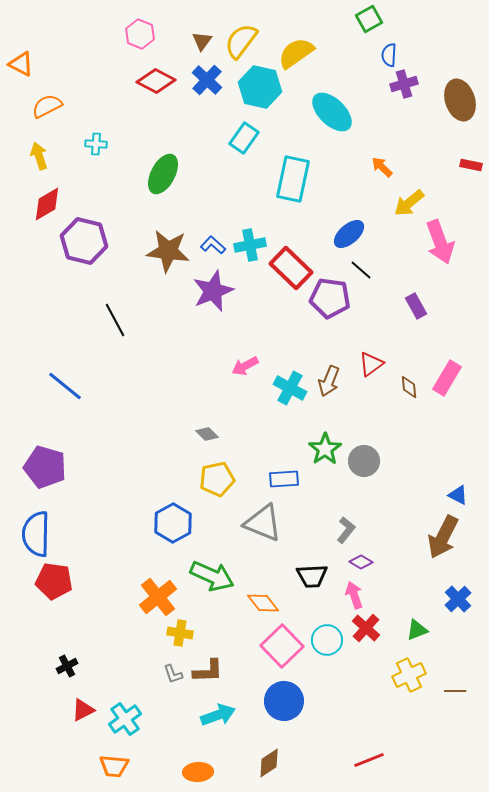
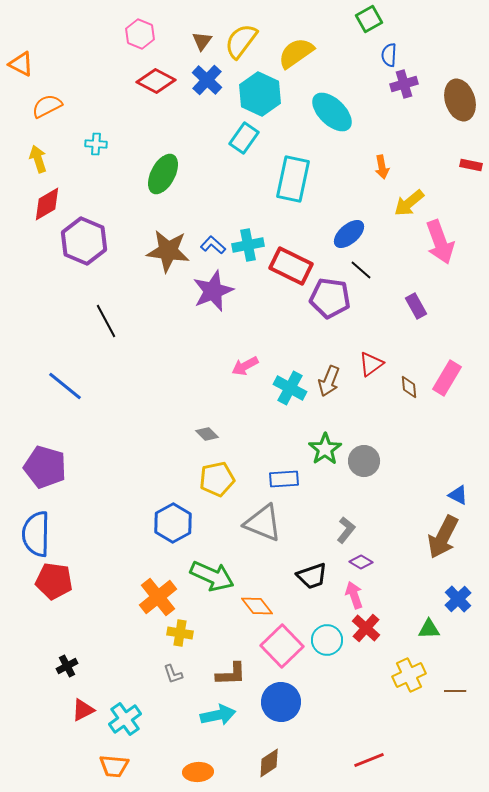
cyan hexagon at (260, 87): moved 7 px down; rotated 12 degrees clockwise
yellow arrow at (39, 156): moved 1 px left, 3 px down
orange arrow at (382, 167): rotated 145 degrees counterclockwise
purple hexagon at (84, 241): rotated 9 degrees clockwise
cyan cross at (250, 245): moved 2 px left
red rectangle at (291, 268): moved 2 px up; rotated 18 degrees counterclockwise
black line at (115, 320): moved 9 px left, 1 px down
black trapezoid at (312, 576): rotated 16 degrees counterclockwise
orange diamond at (263, 603): moved 6 px left, 3 px down
green triangle at (417, 630): moved 12 px right, 1 px up; rotated 20 degrees clockwise
brown L-shape at (208, 671): moved 23 px right, 3 px down
blue circle at (284, 701): moved 3 px left, 1 px down
cyan arrow at (218, 715): rotated 8 degrees clockwise
